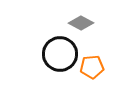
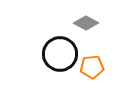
gray diamond: moved 5 px right
